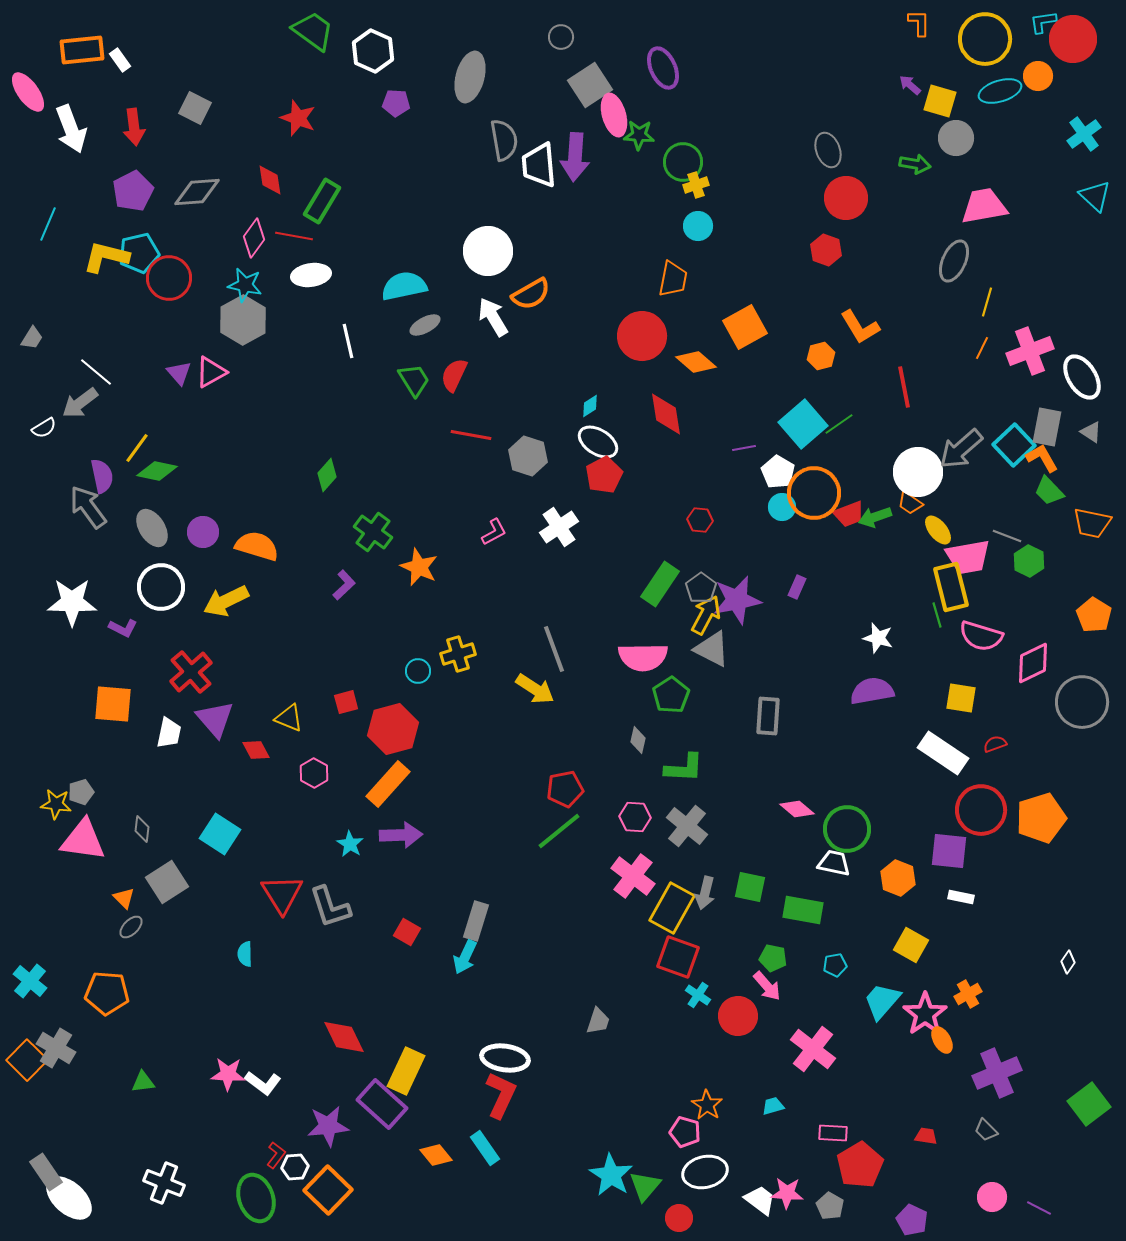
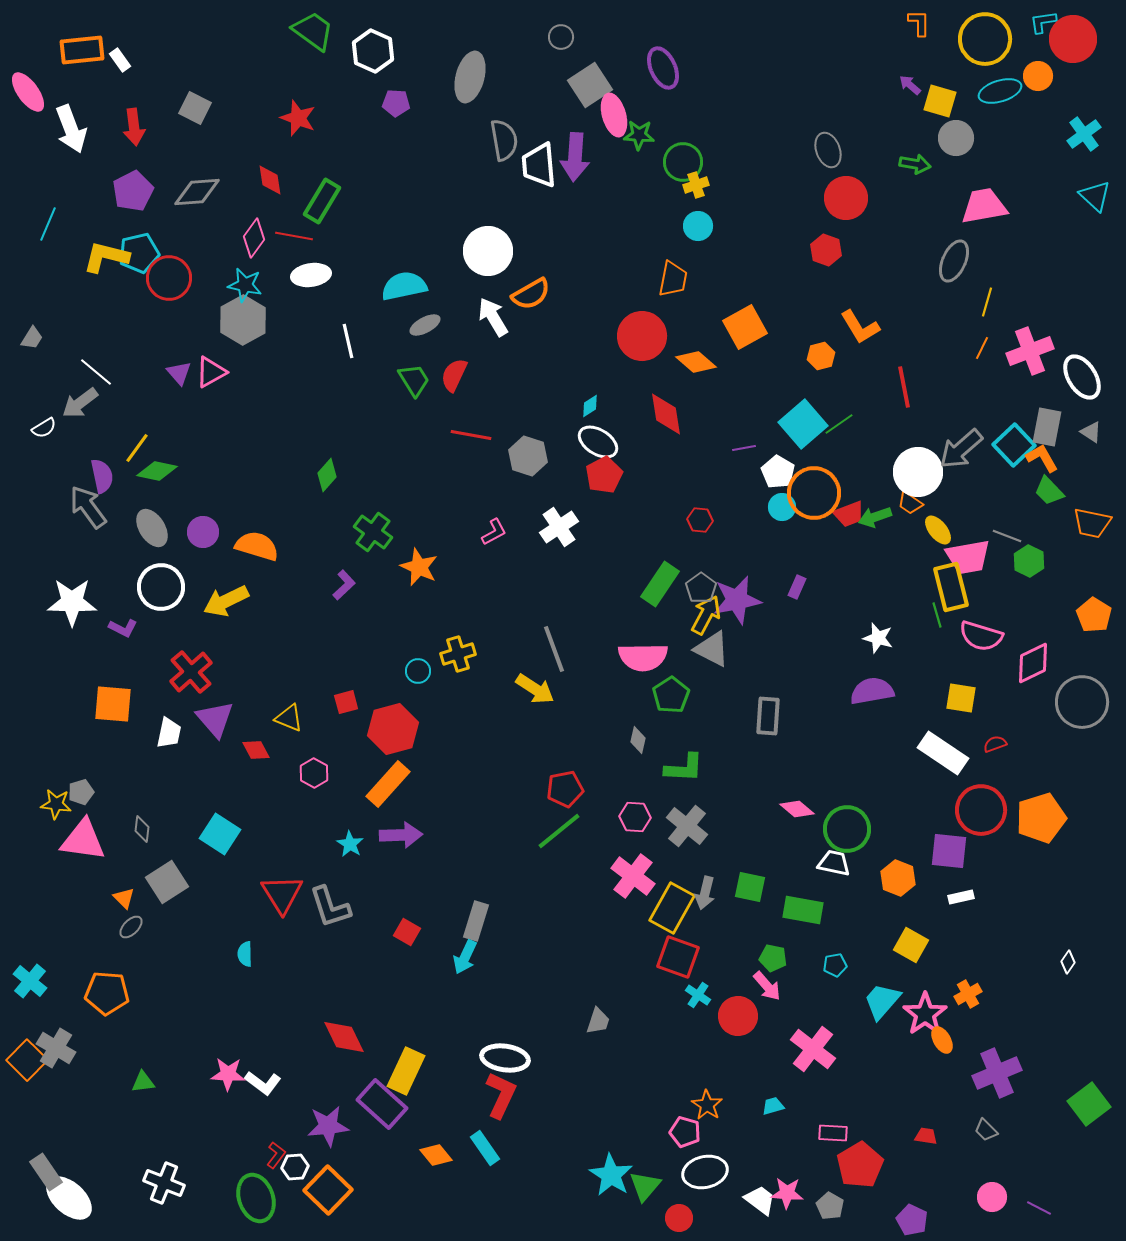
white rectangle at (961, 897): rotated 25 degrees counterclockwise
